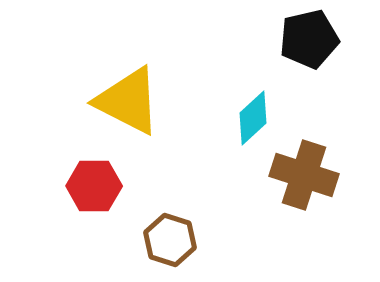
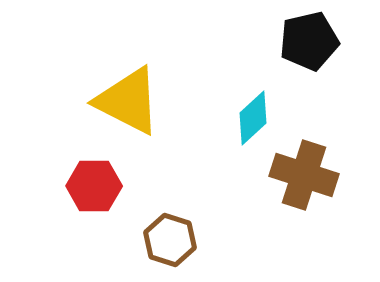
black pentagon: moved 2 px down
